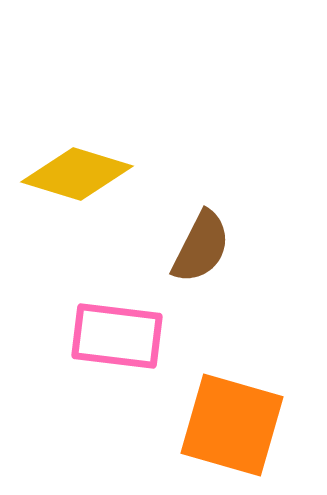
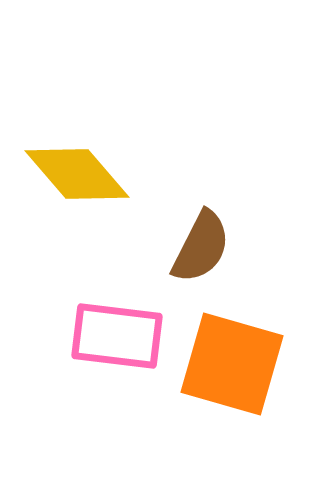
yellow diamond: rotated 32 degrees clockwise
orange square: moved 61 px up
